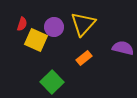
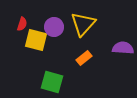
yellow square: rotated 10 degrees counterclockwise
purple semicircle: rotated 10 degrees counterclockwise
green square: rotated 30 degrees counterclockwise
